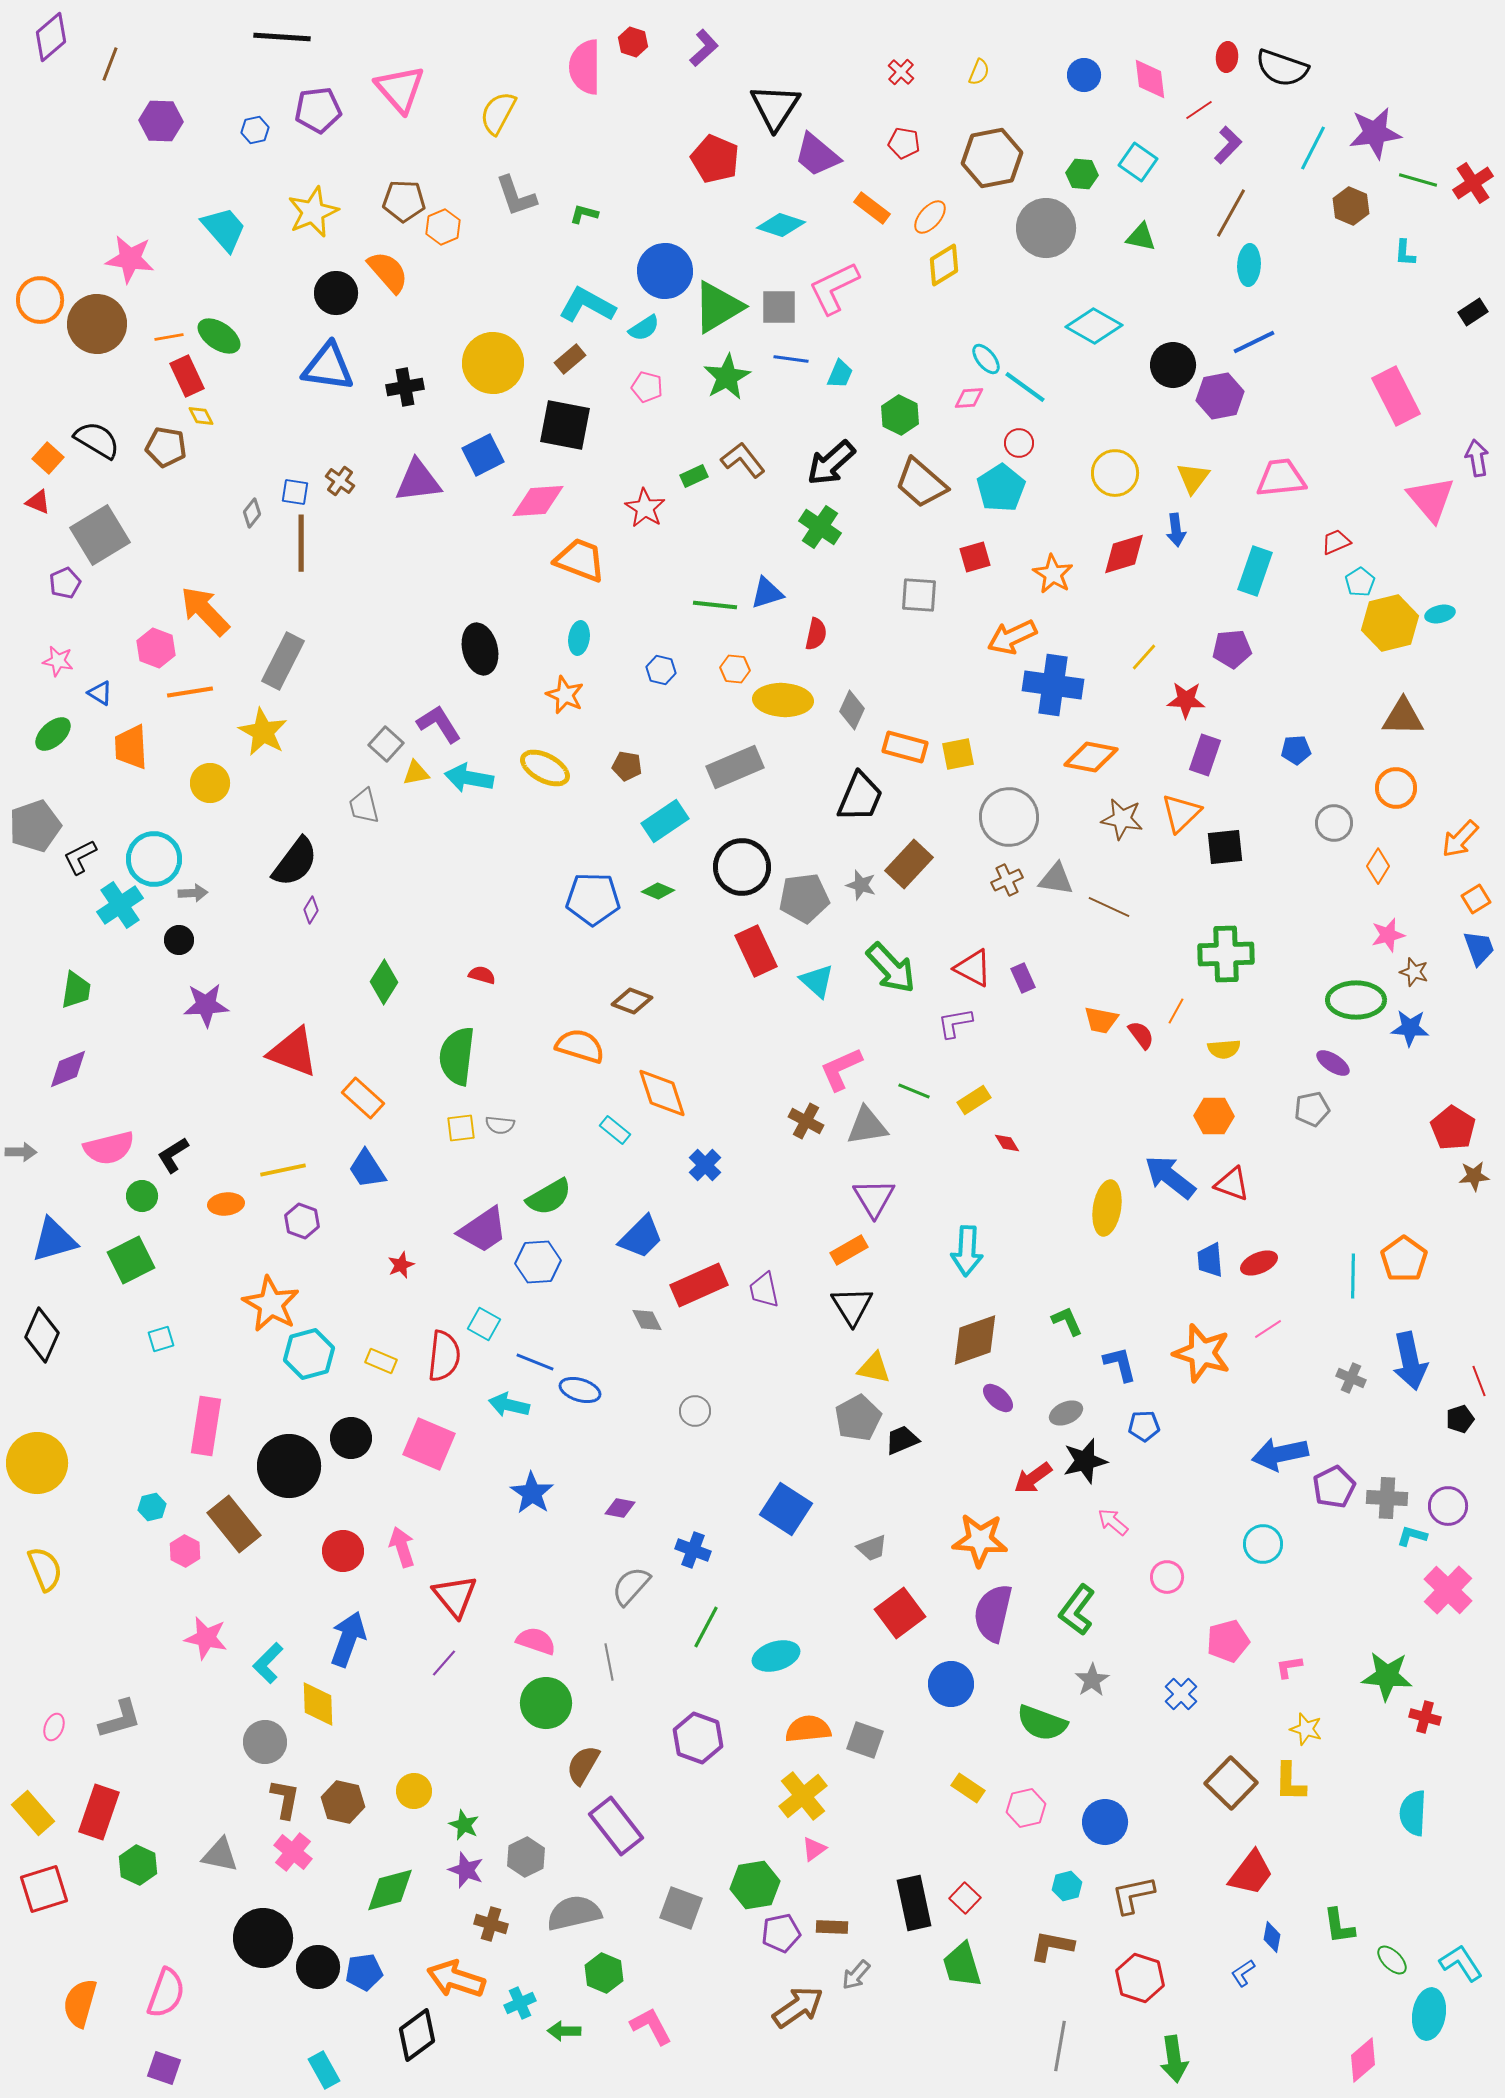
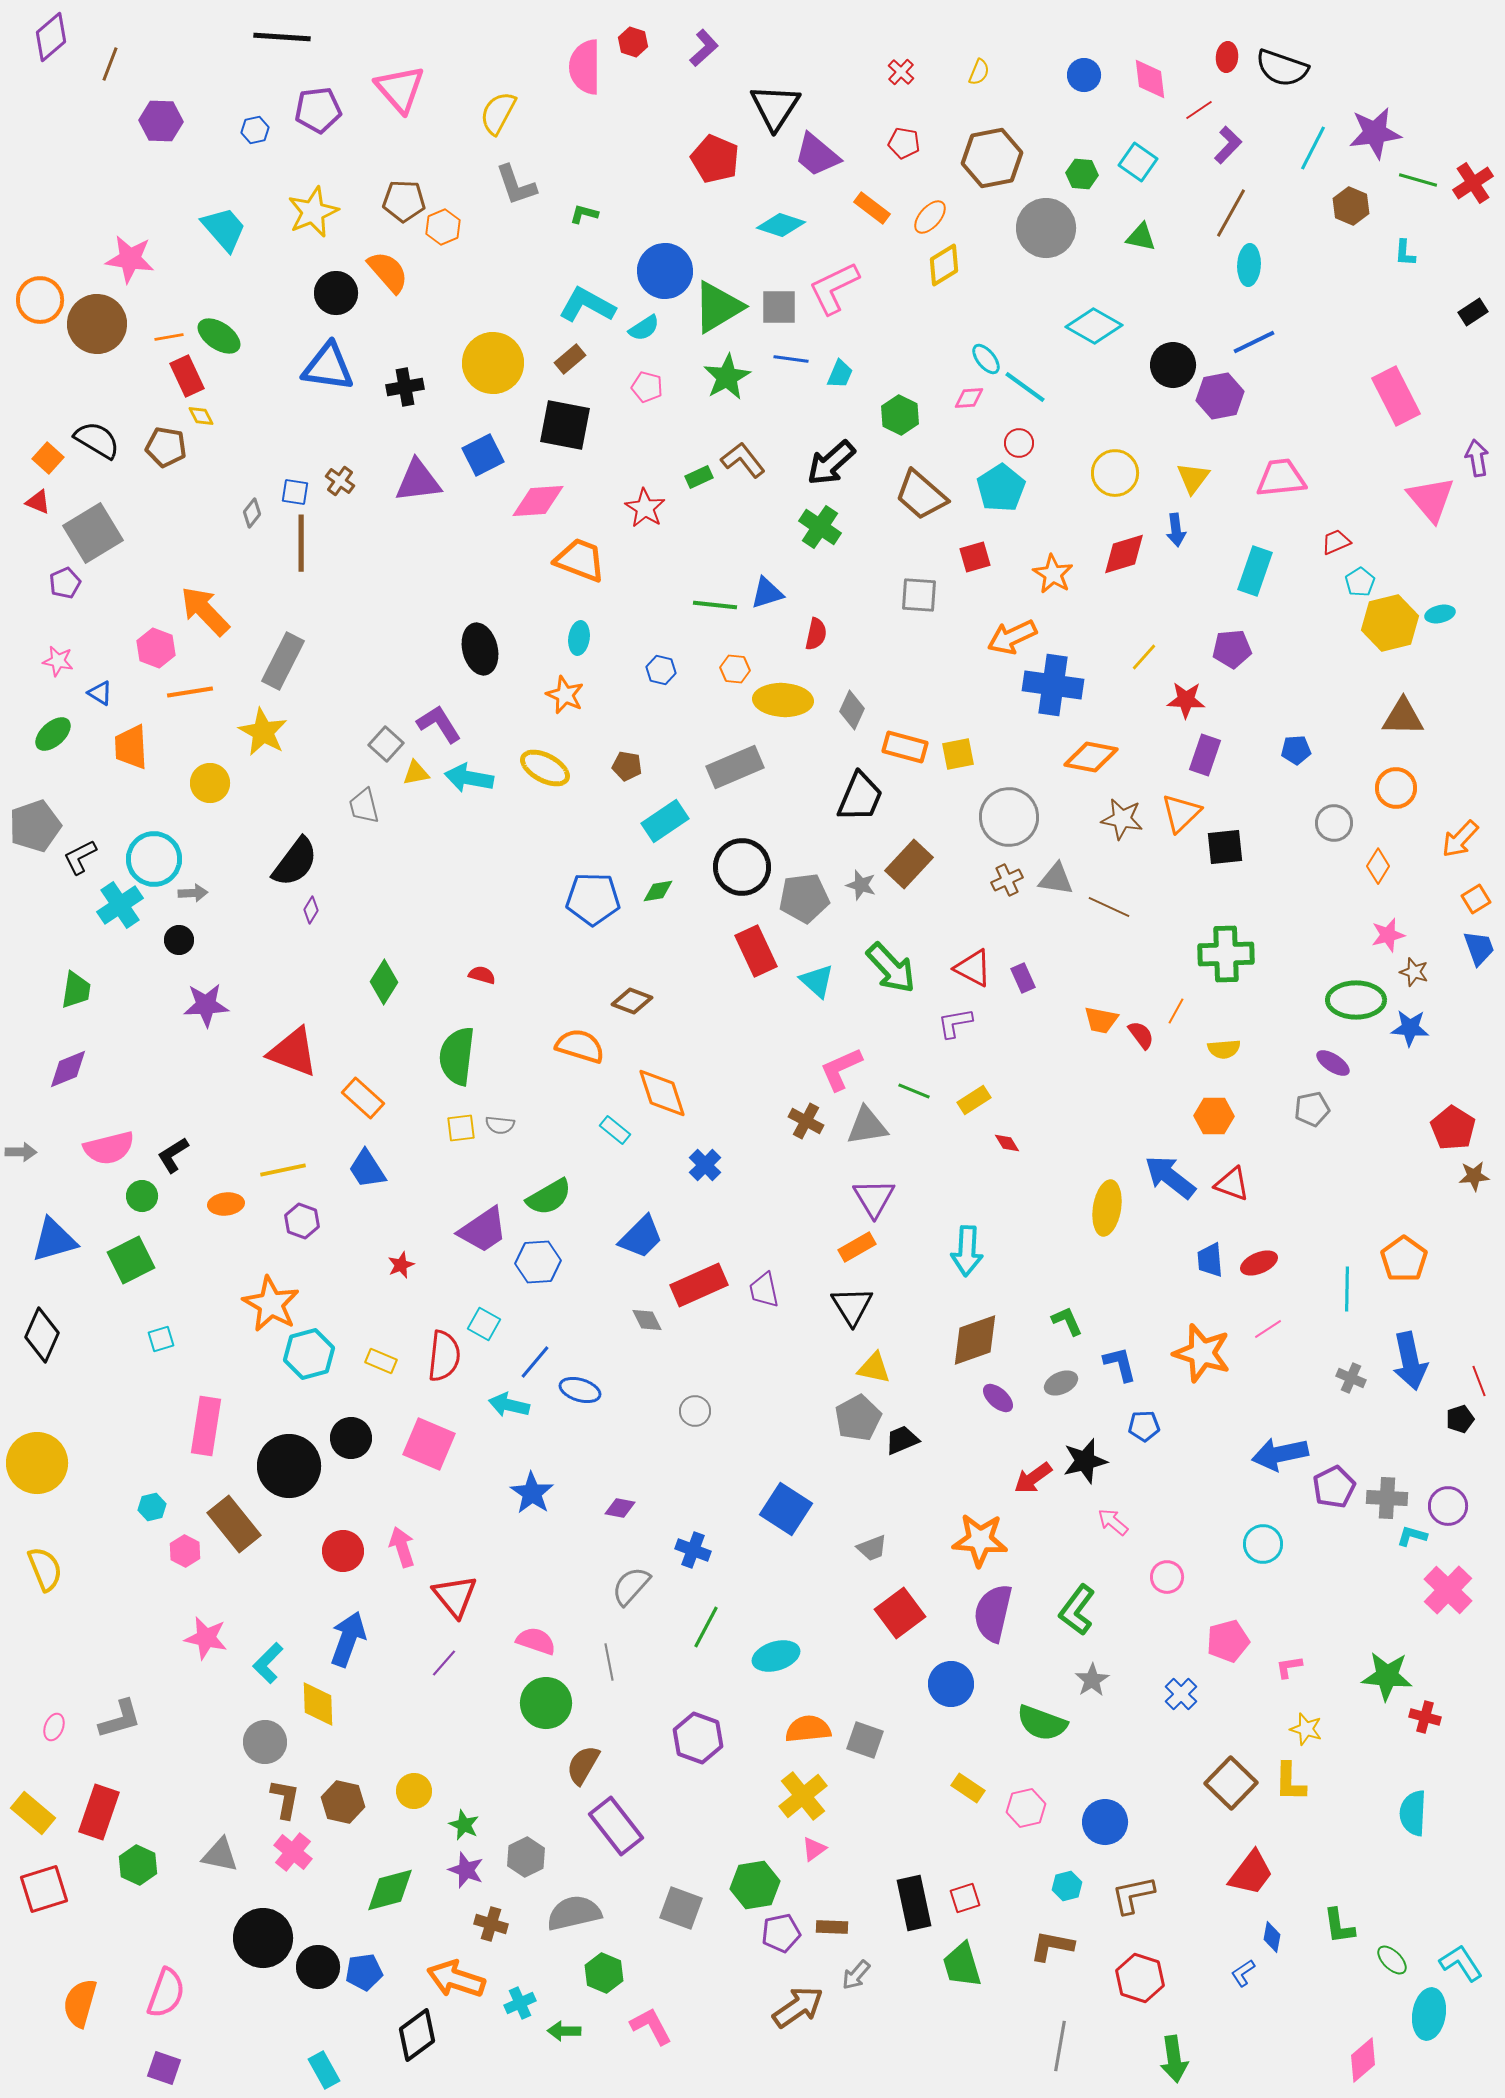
gray L-shape at (516, 196): moved 11 px up
green rectangle at (694, 476): moved 5 px right, 1 px down
brown trapezoid at (921, 483): moved 12 px down
gray square at (100, 535): moved 7 px left, 2 px up
green diamond at (658, 891): rotated 32 degrees counterclockwise
orange rectangle at (849, 1250): moved 8 px right, 3 px up
cyan line at (1353, 1276): moved 6 px left, 13 px down
blue line at (535, 1362): rotated 72 degrees counterclockwise
gray ellipse at (1066, 1413): moved 5 px left, 30 px up
yellow rectangle at (33, 1813): rotated 9 degrees counterclockwise
red square at (965, 1898): rotated 28 degrees clockwise
